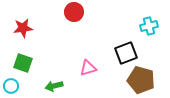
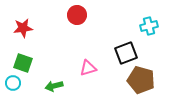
red circle: moved 3 px right, 3 px down
cyan circle: moved 2 px right, 3 px up
